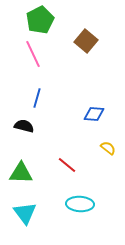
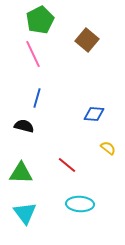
brown square: moved 1 px right, 1 px up
